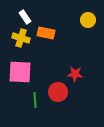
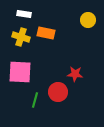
white rectangle: moved 1 px left, 3 px up; rotated 48 degrees counterclockwise
yellow cross: moved 1 px up
green line: rotated 21 degrees clockwise
